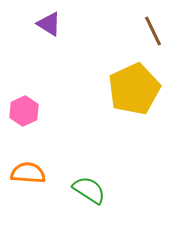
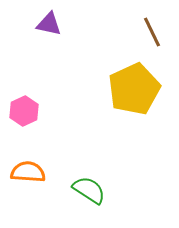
purple triangle: rotated 20 degrees counterclockwise
brown line: moved 1 px left, 1 px down
orange semicircle: moved 1 px up
